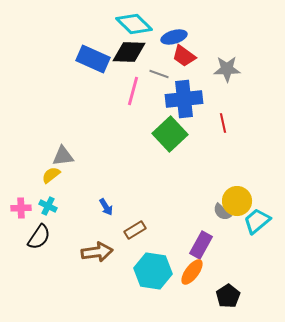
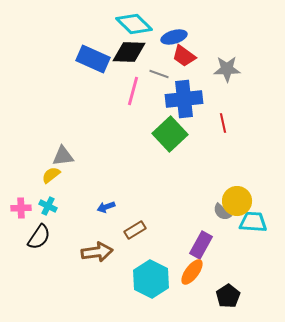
blue arrow: rotated 102 degrees clockwise
cyan trapezoid: moved 4 px left, 1 px down; rotated 44 degrees clockwise
cyan hexagon: moved 2 px left, 8 px down; rotated 18 degrees clockwise
